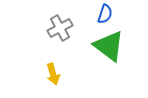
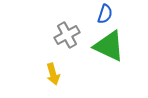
gray cross: moved 7 px right, 7 px down
green triangle: rotated 12 degrees counterclockwise
